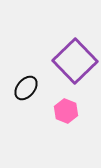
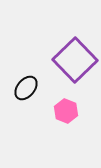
purple square: moved 1 px up
